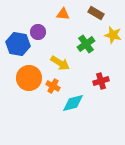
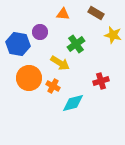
purple circle: moved 2 px right
green cross: moved 10 px left
